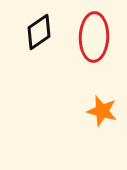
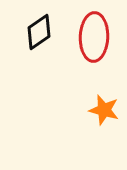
orange star: moved 2 px right, 1 px up
